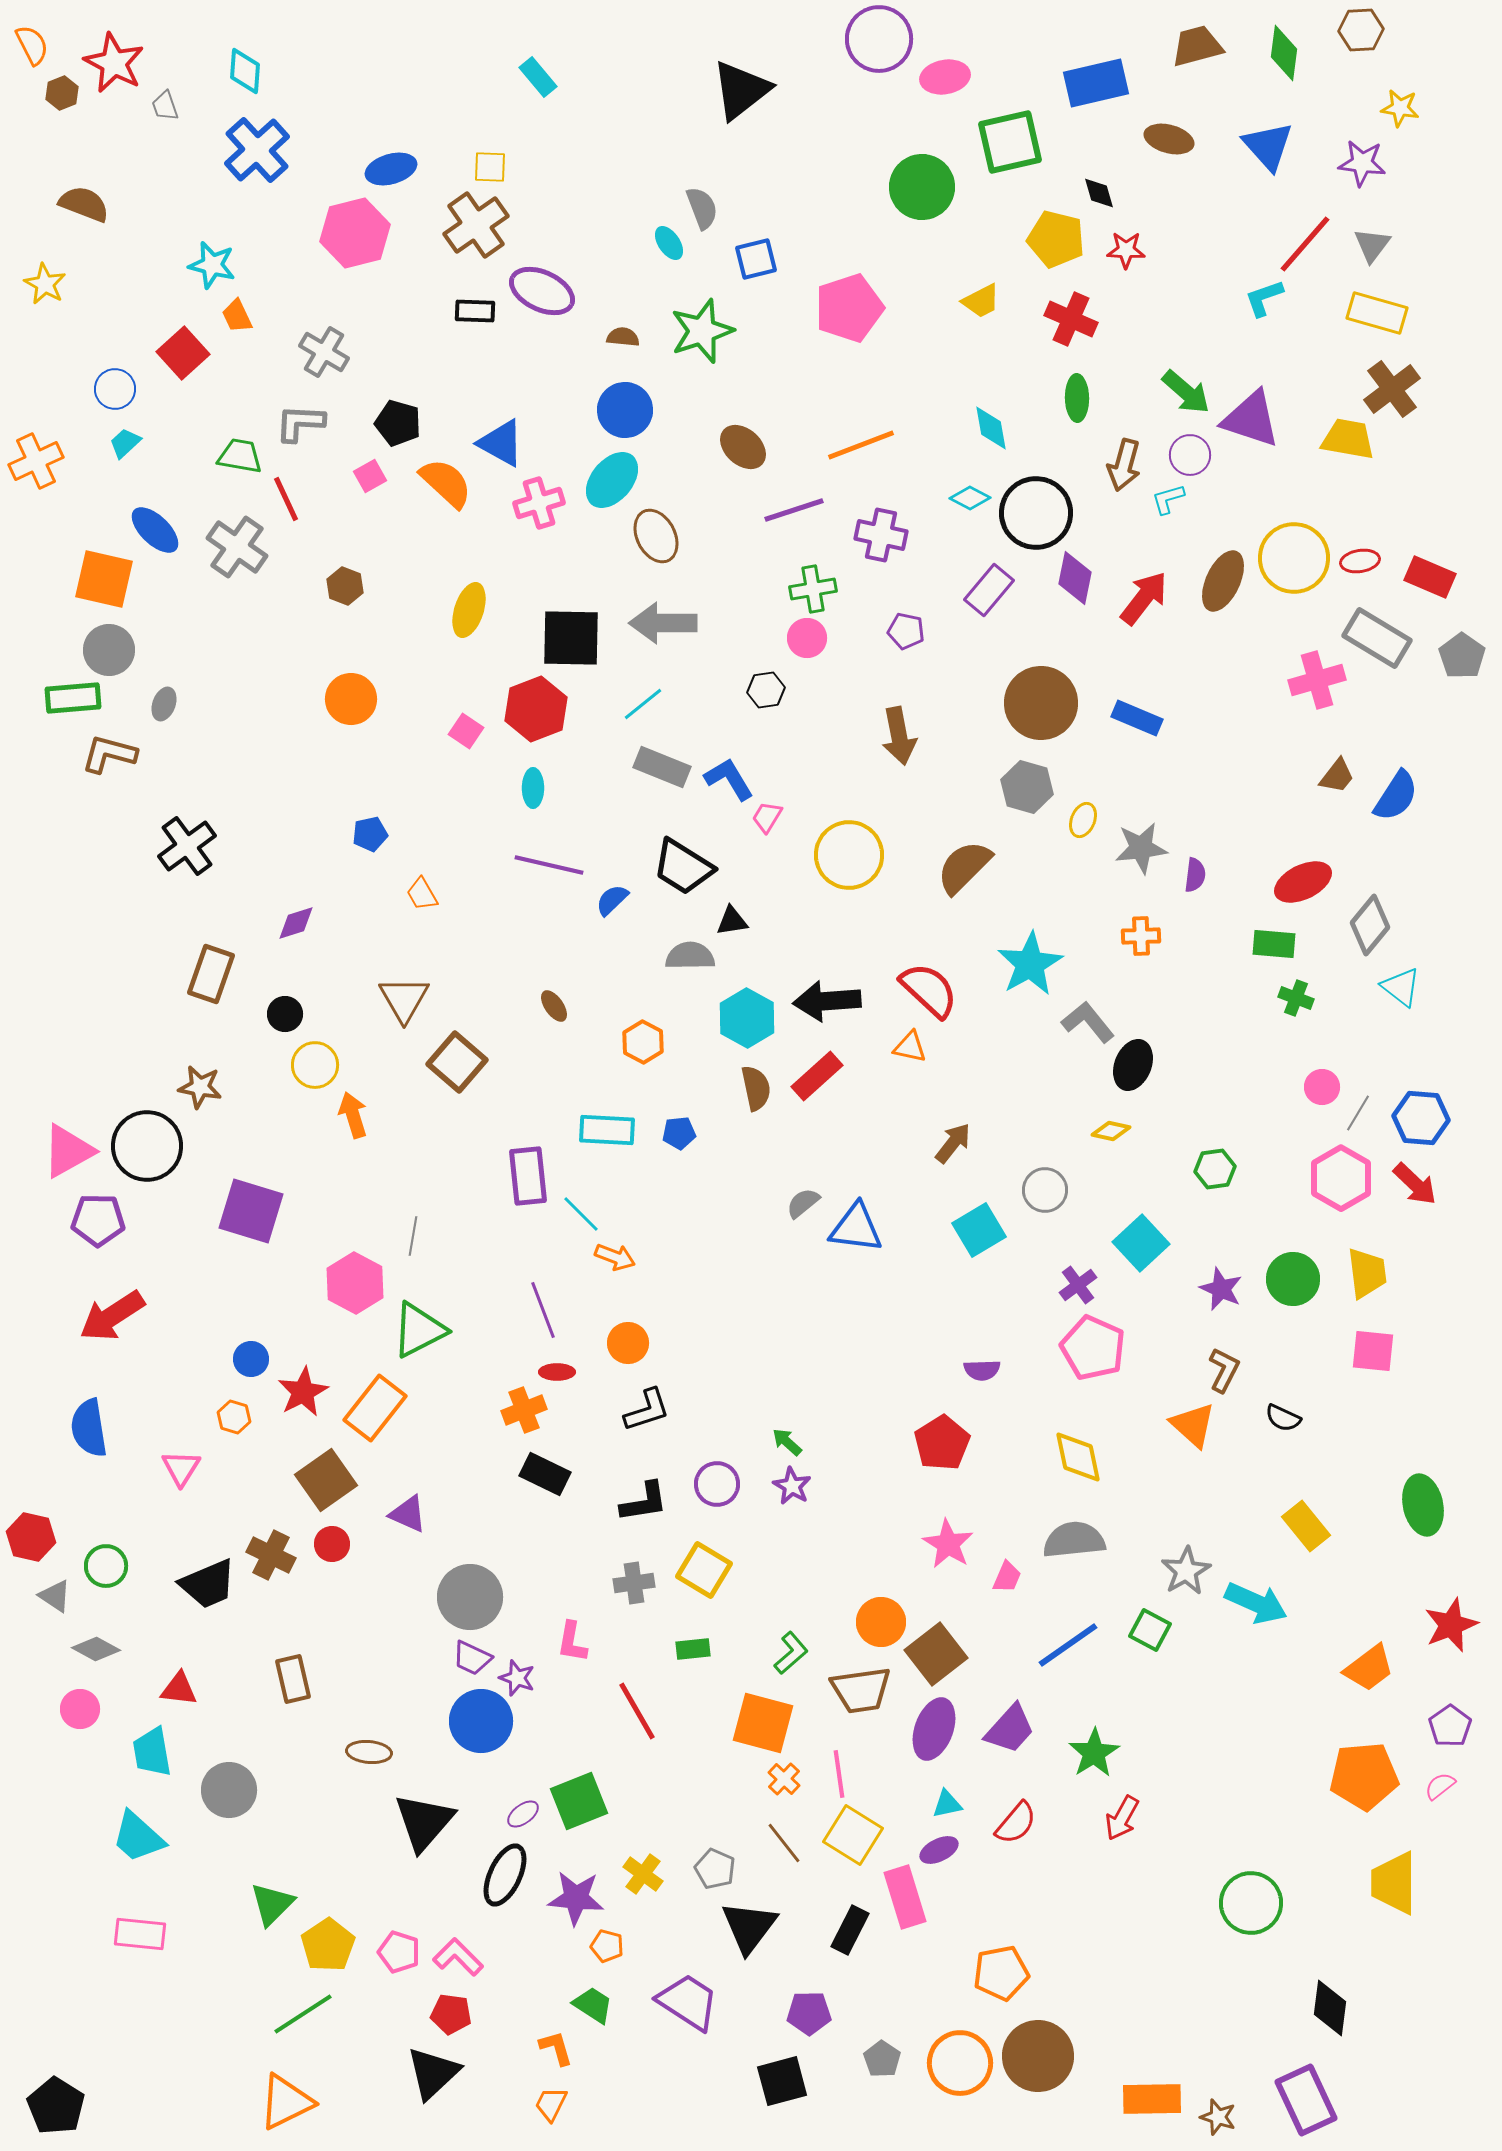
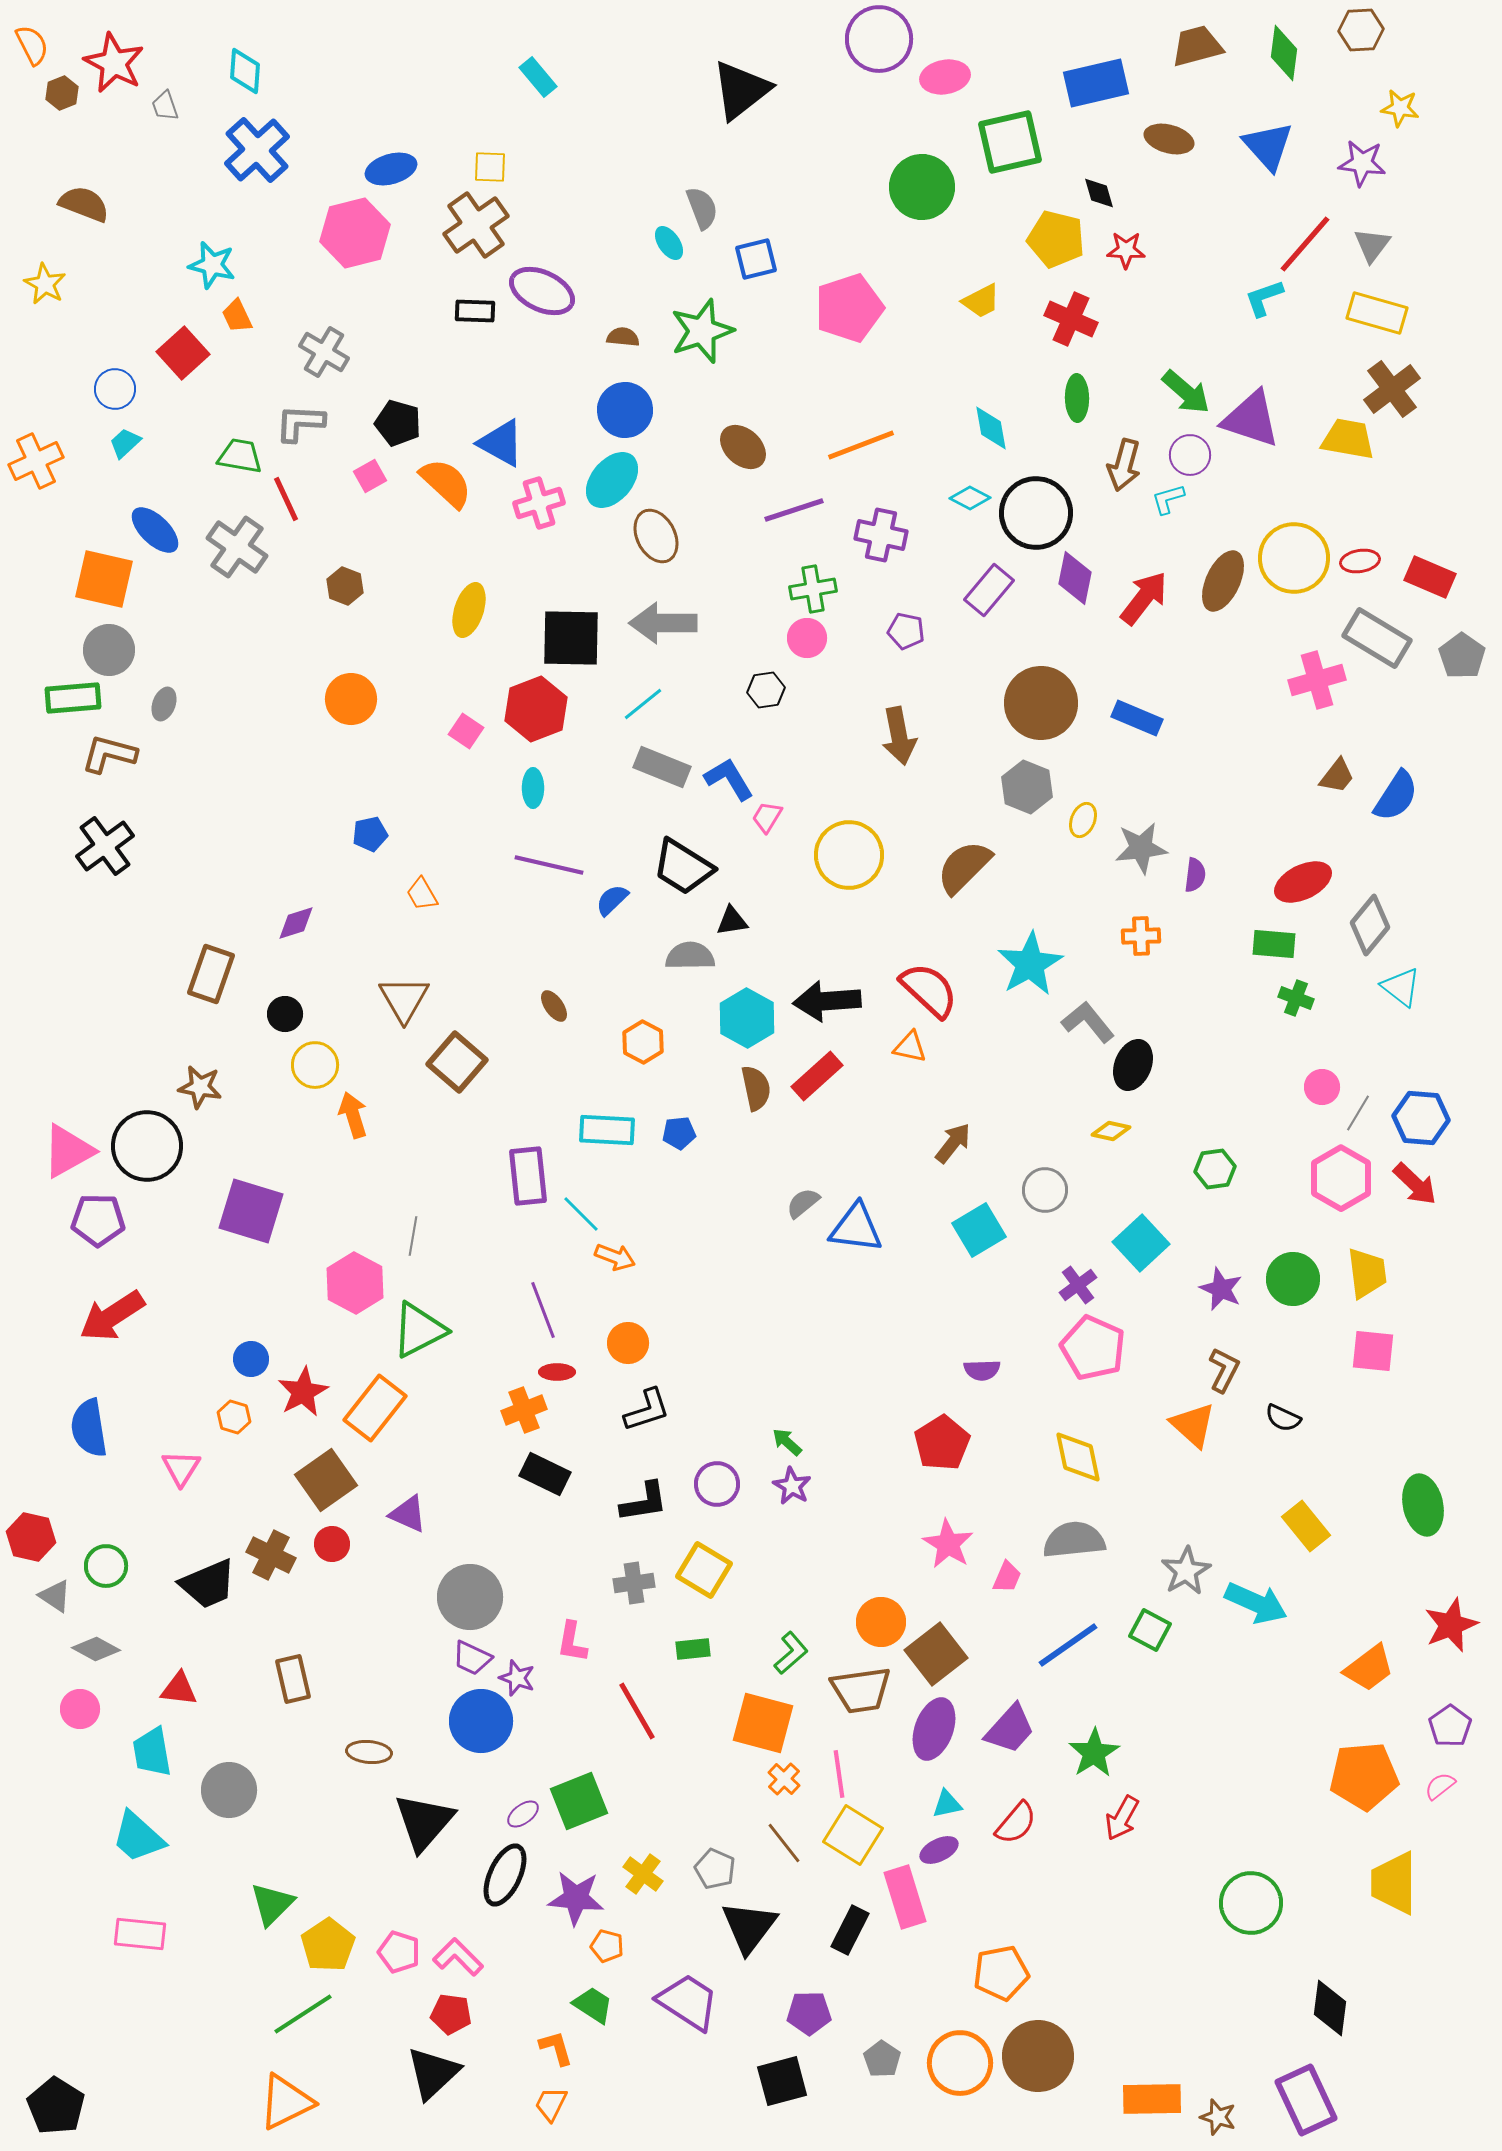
gray hexagon at (1027, 787): rotated 6 degrees clockwise
black cross at (187, 846): moved 82 px left
